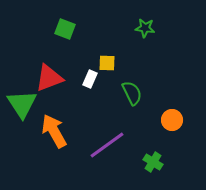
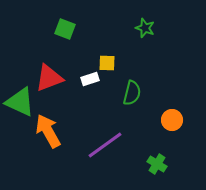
green star: rotated 12 degrees clockwise
white rectangle: rotated 48 degrees clockwise
green semicircle: rotated 40 degrees clockwise
green triangle: moved 2 px left, 2 px up; rotated 32 degrees counterclockwise
orange arrow: moved 6 px left
purple line: moved 2 px left
green cross: moved 4 px right, 2 px down
